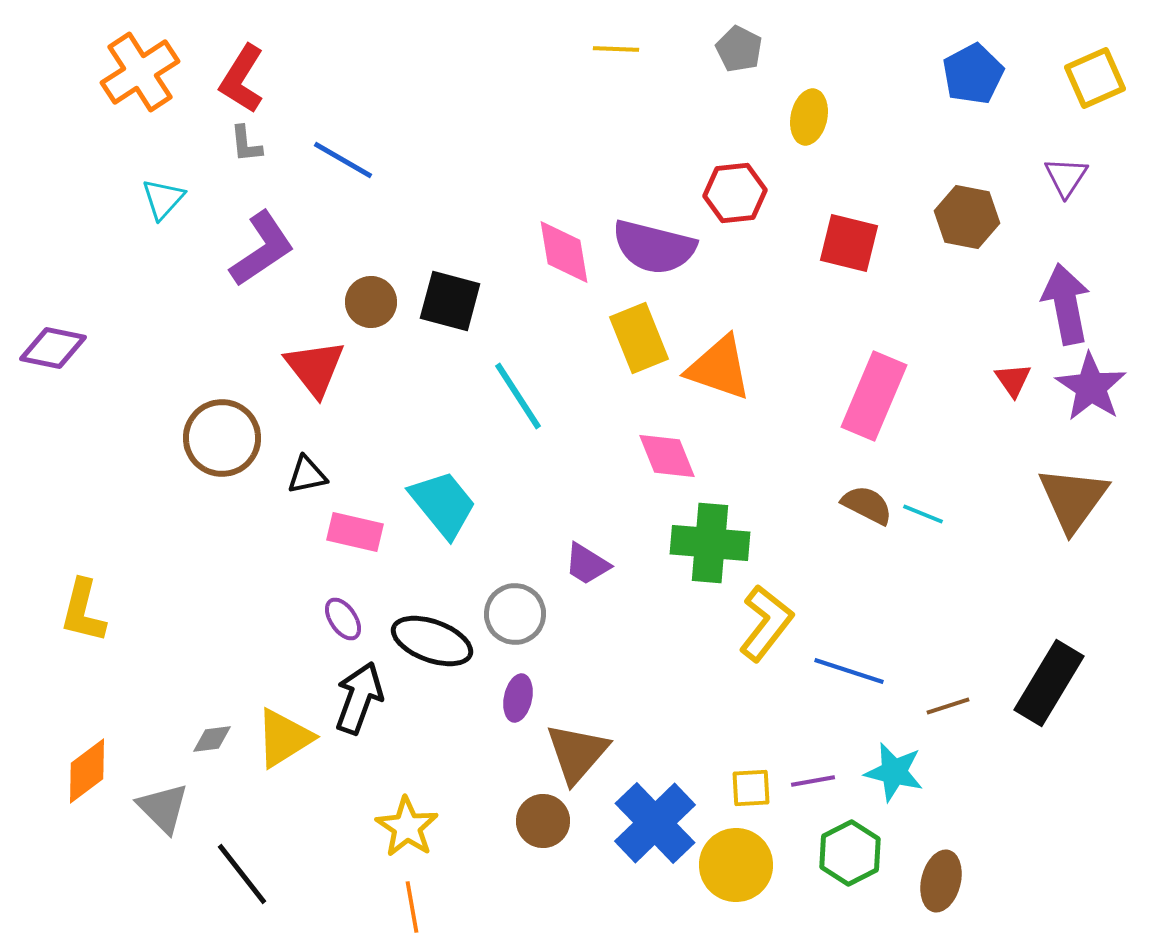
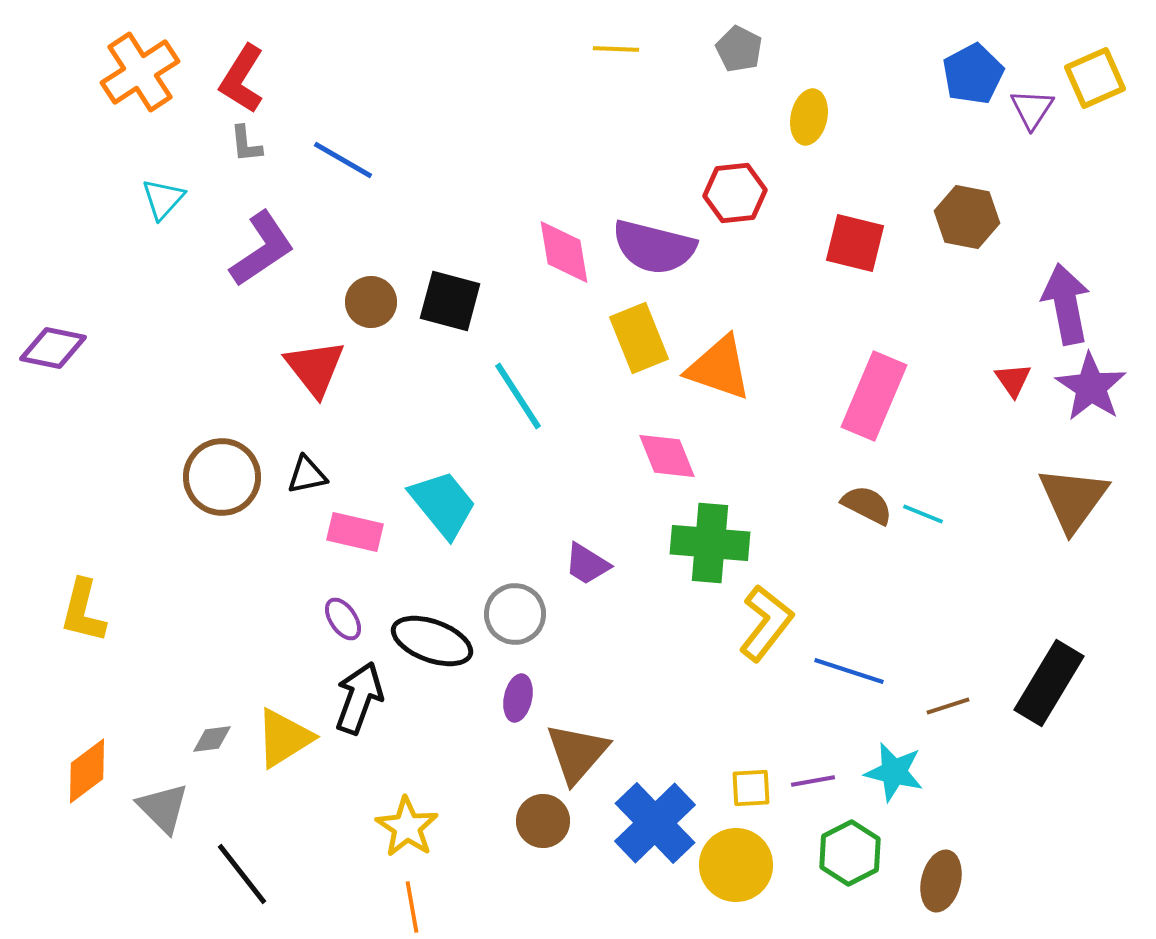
purple triangle at (1066, 177): moved 34 px left, 68 px up
red square at (849, 243): moved 6 px right
brown circle at (222, 438): moved 39 px down
